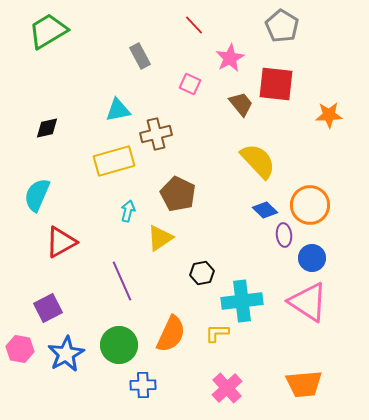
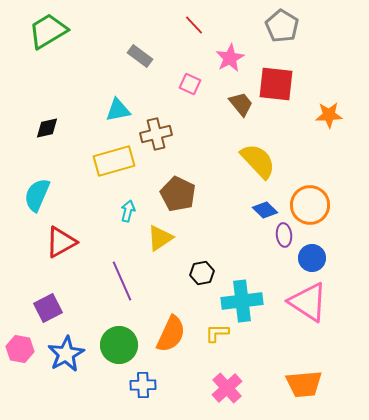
gray rectangle: rotated 25 degrees counterclockwise
